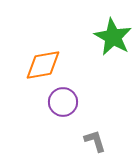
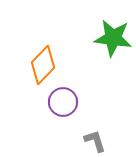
green star: moved 1 px down; rotated 21 degrees counterclockwise
orange diamond: rotated 36 degrees counterclockwise
